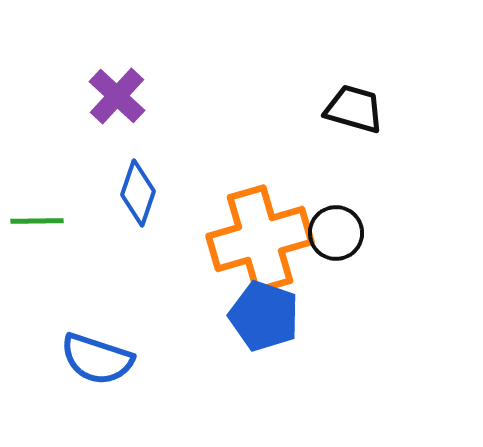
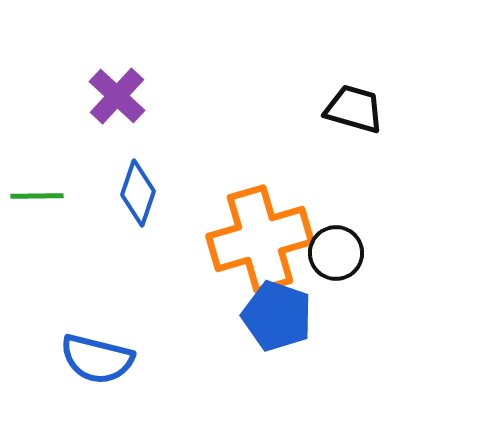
green line: moved 25 px up
black circle: moved 20 px down
blue pentagon: moved 13 px right
blue semicircle: rotated 4 degrees counterclockwise
